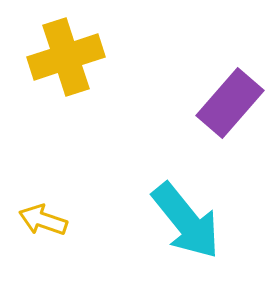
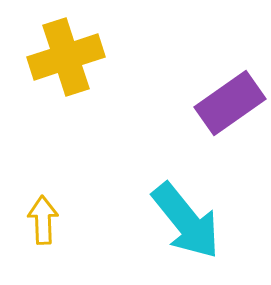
purple rectangle: rotated 14 degrees clockwise
yellow arrow: rotated 69 degrees clockwise
